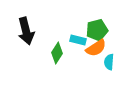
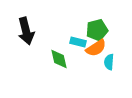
cyan rectangle: moved 2 px down
green diamond: moved 2 px right, 6 px down; rotated 45 degrees counterclockwise
